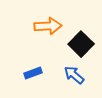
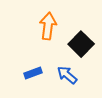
orange arrow: rotated 80 degrees counterclockwise
blue arrow: moved 7 px left
